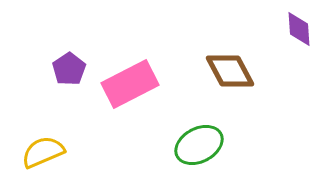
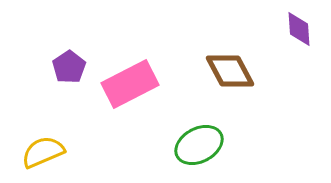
purple pentagon: moved 2 px up
